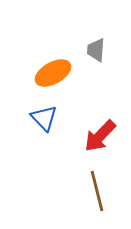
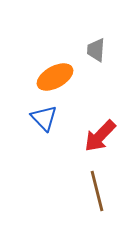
orange ellipse: moved 2 px right, 4 px down
